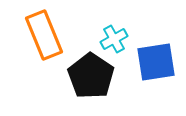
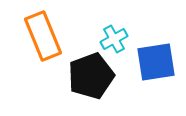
orange rectangle: moved 1 px left, 1 px down
black pentagon: rotated 18 degrees clockwise
